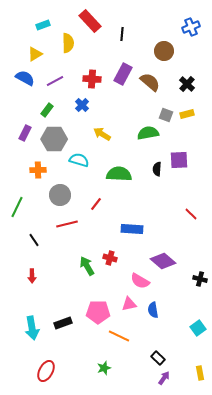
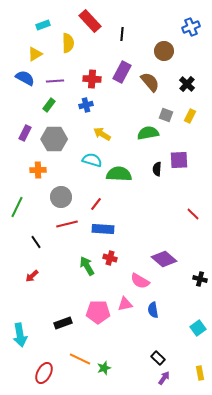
purple rectangle at (123, 74): moved 1 px left, 2 px up
purple line at (55, 81): rotated 24 degrees clockwise
brown semicircle at (150, 82): rotated 10 degrees clockwise
blue cross at (82, 105): moved 4 px right; rotated 32 degrees clockwise
green rectangle at (47, 110): moved 2 px right, 5 px up
yellow rectangle at (187, 114): moved 3 px right, 2 px down; rotated 48 degrees counterclockwise
cyan semicircle at (79, 160): moved 13 px right
gray circle at (60, 195): moved 1 px right, 2 px down
red line at (191, 214): moved 2 px right
blue rectangle at (132, 229): moved 29 px left
black line at (34, 240): moved 2 px right, 2 px down
purple diamond at (163, 261): moved 1 px right, 2 px up
red arrow at (32, 276): rotated 48 degrees clockwise
pink triangle at (129, 304): moved 4 px left
cyan arrow at (32, 328): moved 12 px left, 7 px down
orange line at (119, 336): moved 39 px left, 23 px down
red ellipse at (46, 371): moved 2 px left, 2 px down
